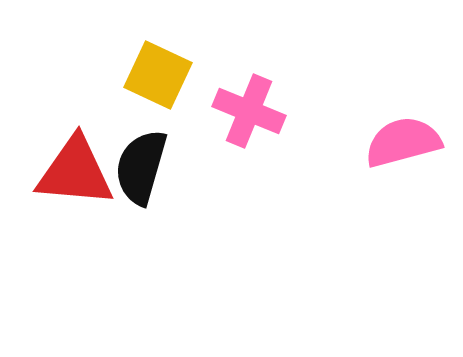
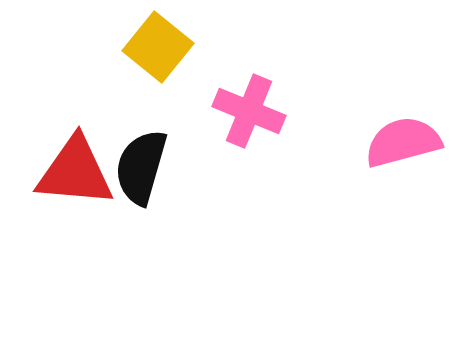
yellow square: moved 28 px up; rotated 14 degrees clockwise
